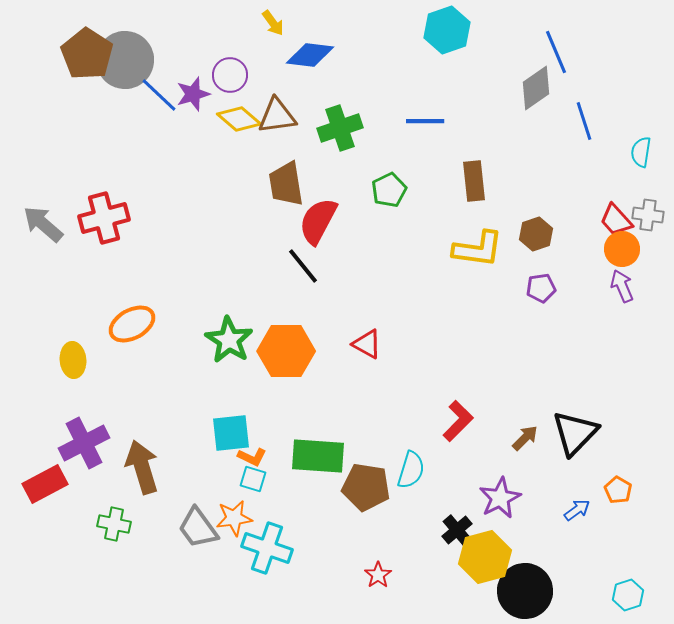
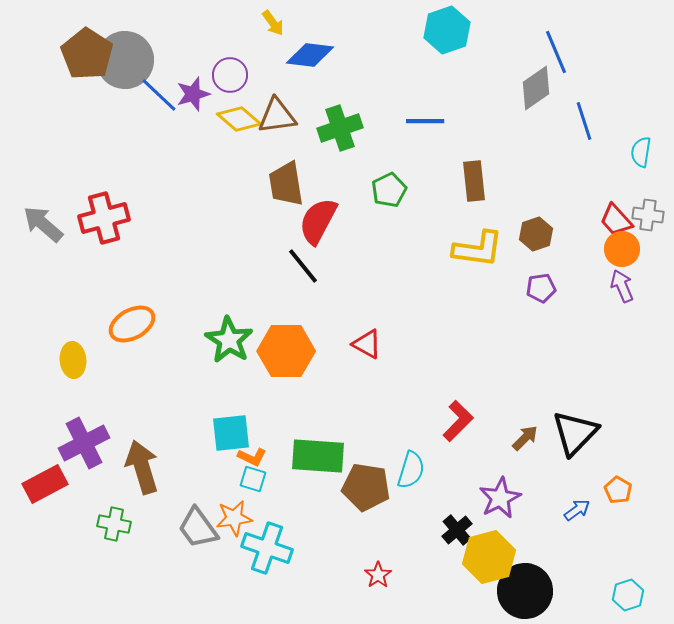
yellow hexagon at (485, 557): moved 4 px right
